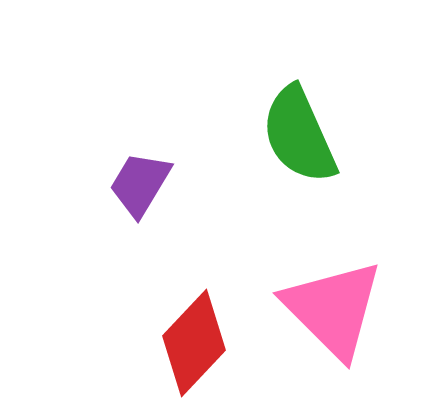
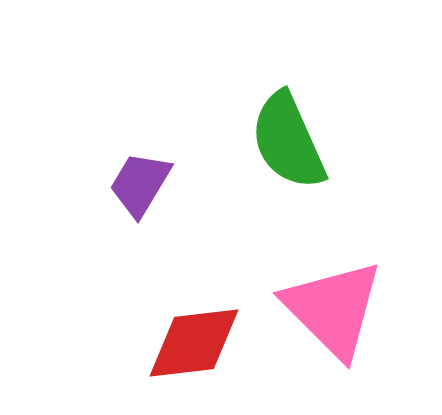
green semicircle: moved 11 px left, 6 px down
red diamond: rotated 40 degrees clockwise
